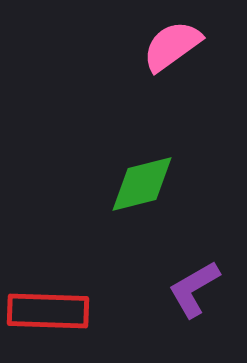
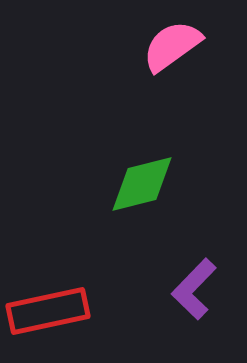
purple L-shape: rotated 16 degrees counterclockwise
red rectangle: rotated 14 degrees counterclockwise
